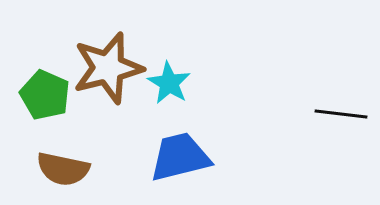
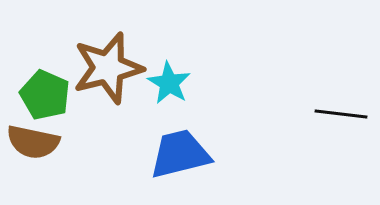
blue trapezoid: moved 3 px up
brown semicircle: moved 30 px left, 27 px up
